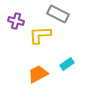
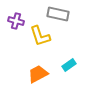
gray rectangle: rotated 15 degrees counterclockwise
yellow L-shape: moved 1 px down; rotated 105 degrees counterclockwise
cyan rectangle: moved 2 px right, 1 px down
